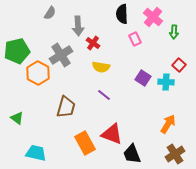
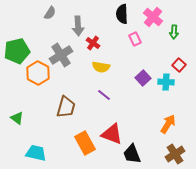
purple square: rotated 14 degrees clockwise
